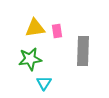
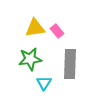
pink rectangle: rotated 32 degrees counterclockwise
gray rectangle: moved 13 px left, 13 px down
